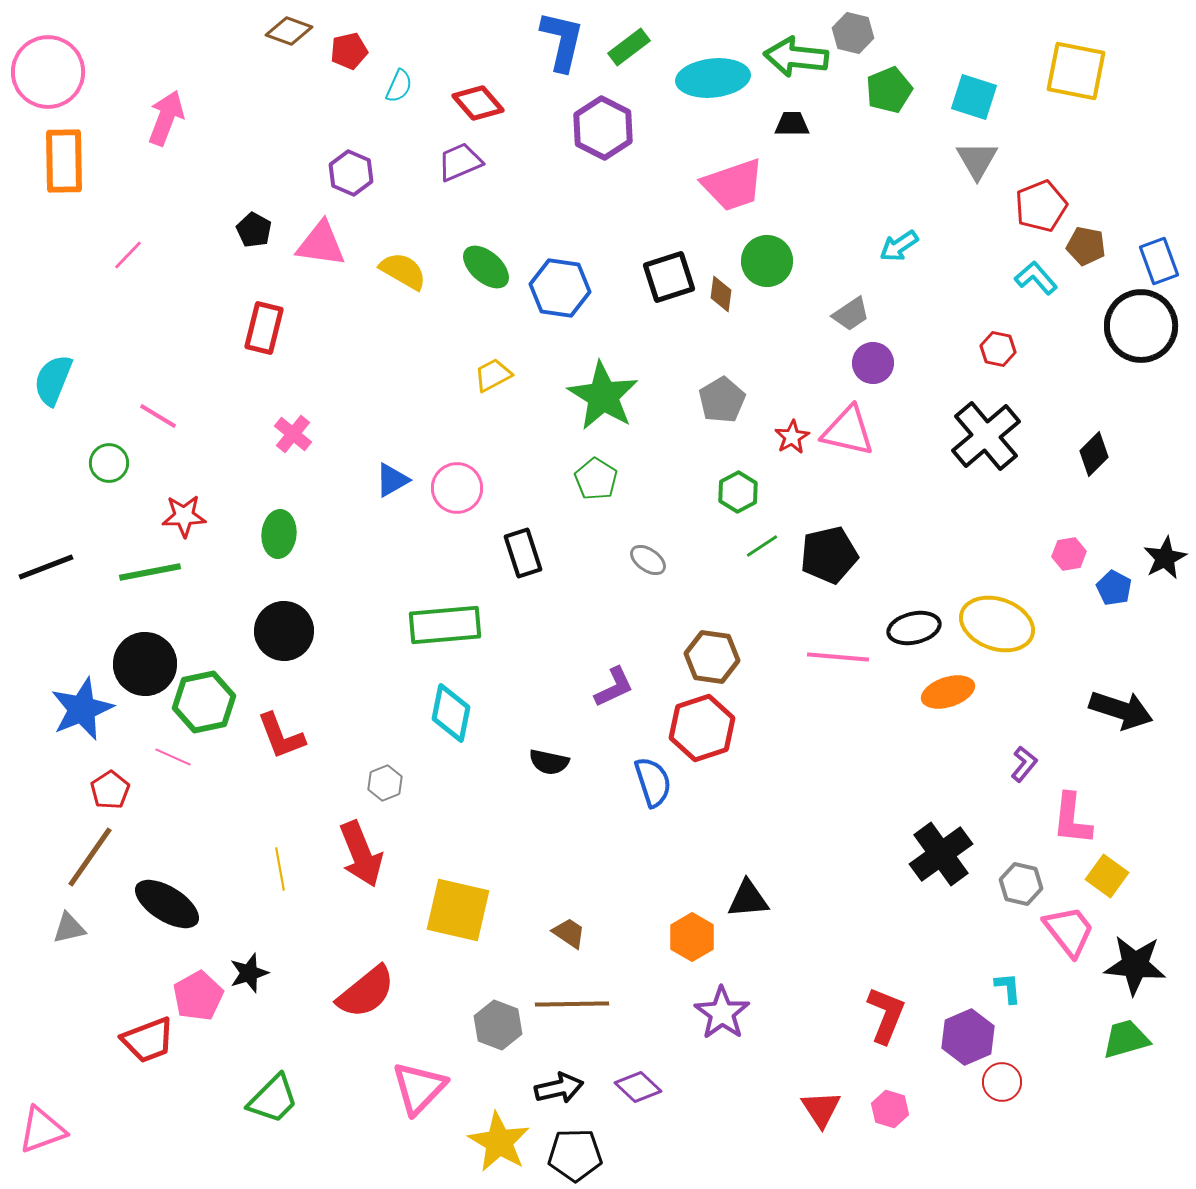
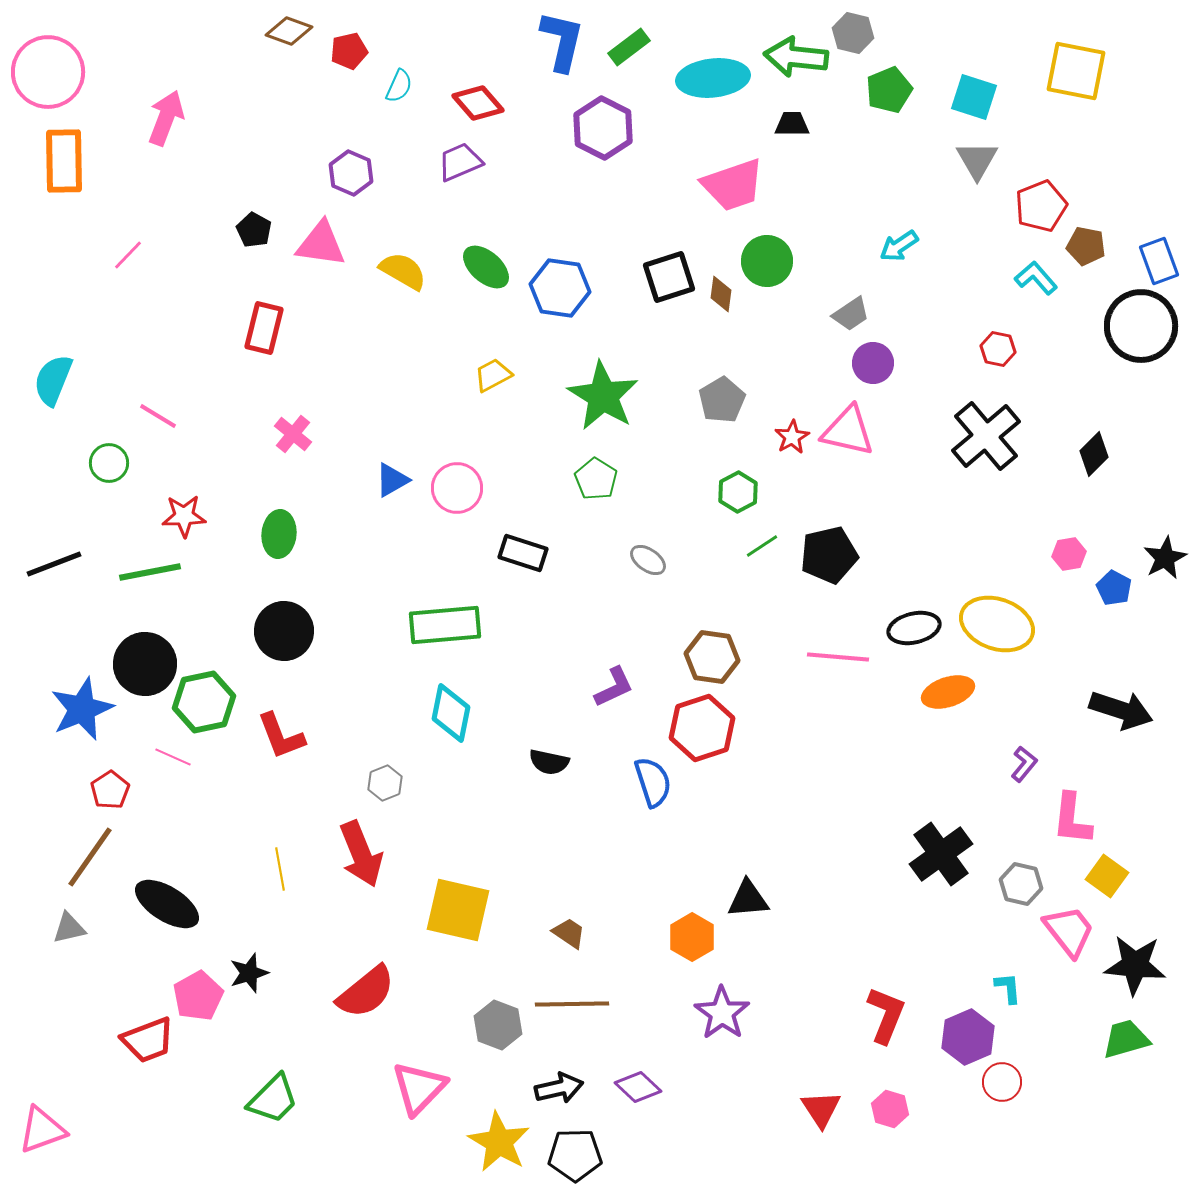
black rectangle at (523, 553): rotated 54 degrees counterclockwise
black line at (46, 567): moved 8 px right, 3 px up
